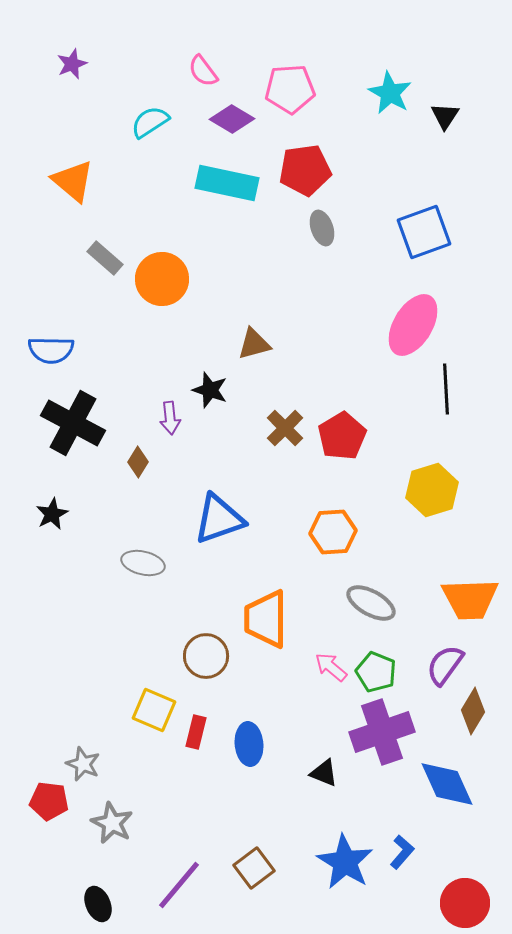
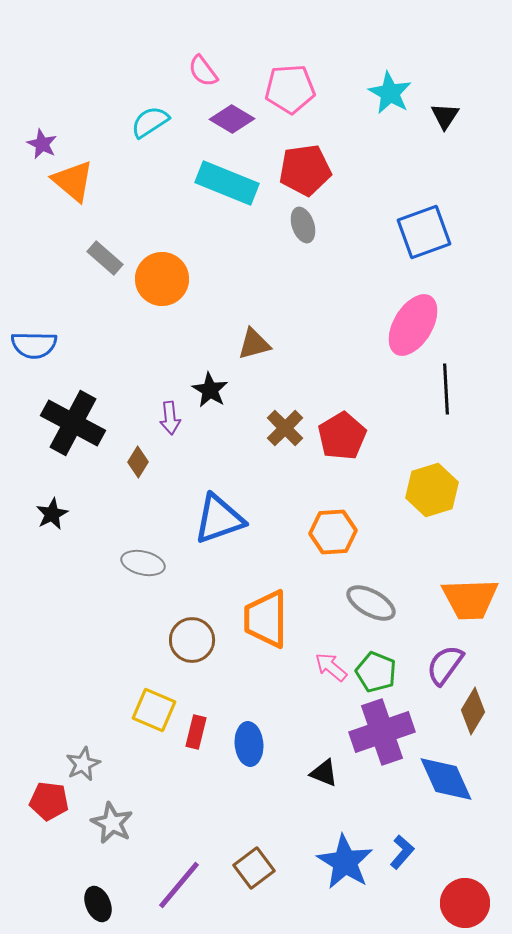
purple star at (72, 64): moved 30 px left, 80 px down; rotated 24 degrees counterclockwise
cyan rectangle at (227, 183): rotated 10 degrees clockwise
gray ellipse at (322, 228): moved 19 px left, 3 px up
blue semicircle at (51, 350): moved 17 px left, 5 px up
black star at (210, 390): rotated 12 degrees clockwise
brown circle at (206, 656): moved 14 px left, 16 px up
gray star at (83, 764): rotated 24 degrees clockwise
blue diamond at (447, 784): moved 1 px left, 5 px up
